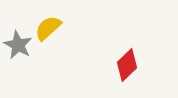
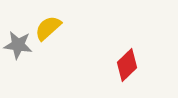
gray star: rotated 20 degrees counterclockwise
